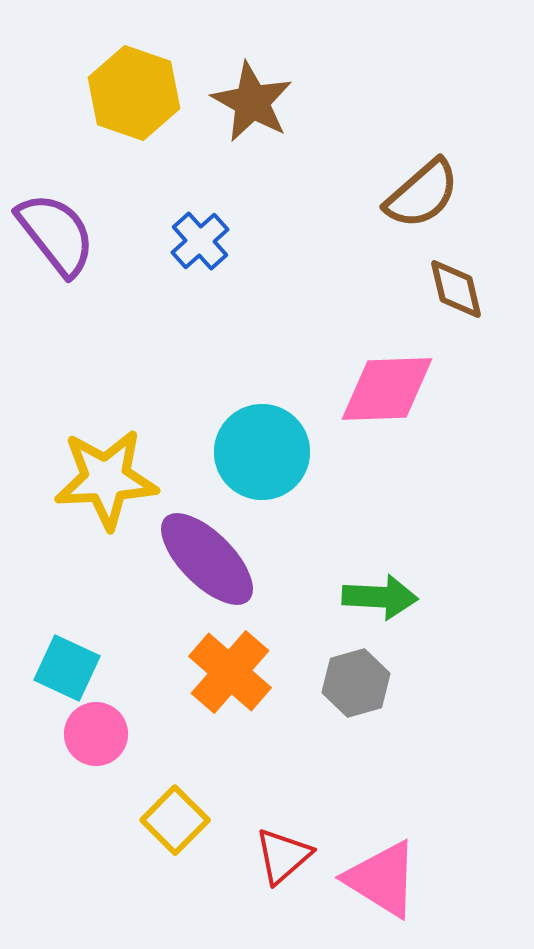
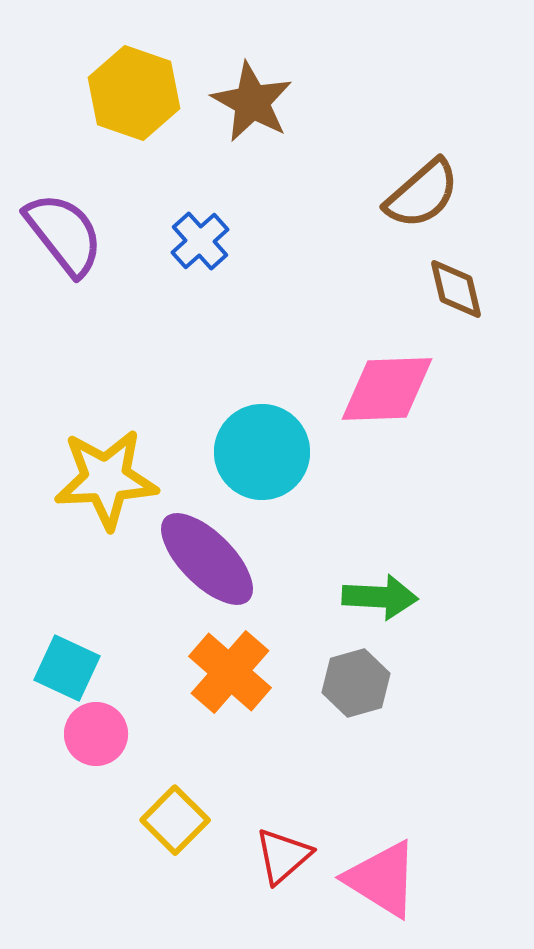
purple semicircle: moved 8 px right
